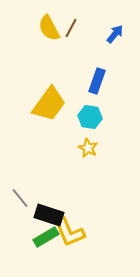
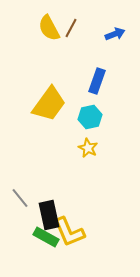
blue arrow: rotated 30 degrees clockwise
cyan hexagon: rotated 20 degrees counterclockwise
black rectangle: rotated 60 degrees clockwise
green rectangle: rotated 60 degrees clockwise
